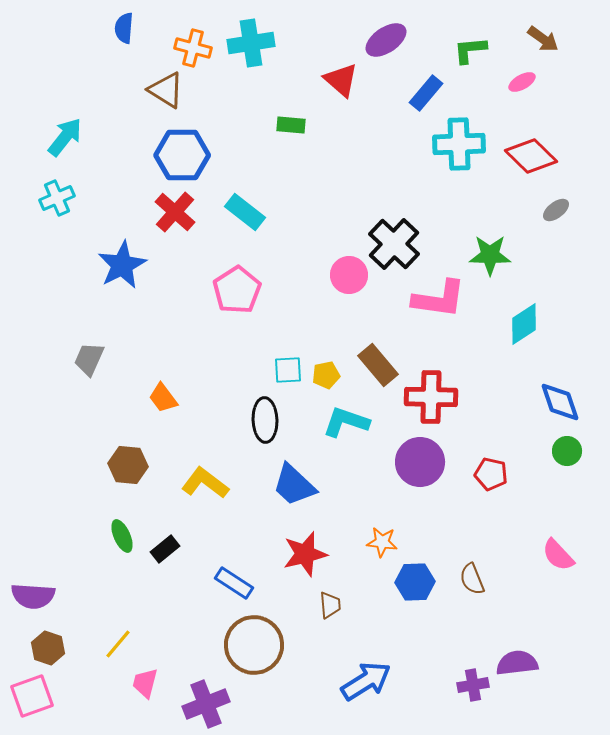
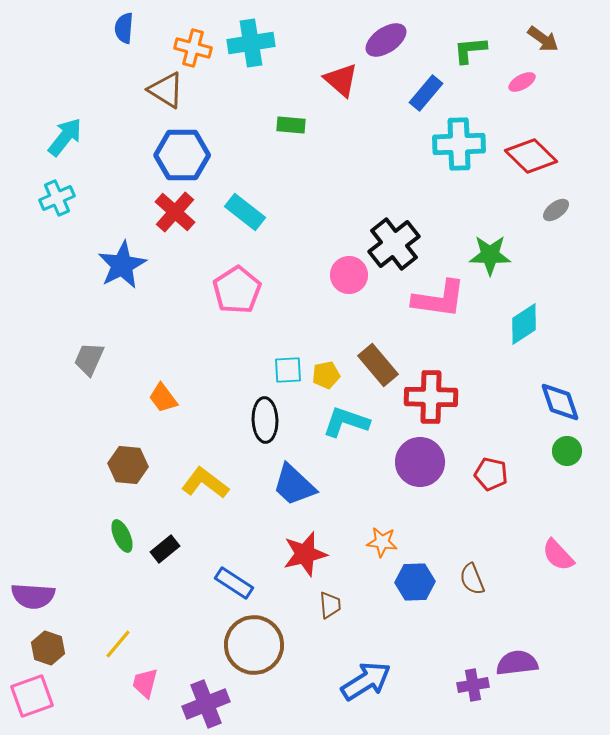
black cross at (394, 244): rotated 9 degrees clockwise
